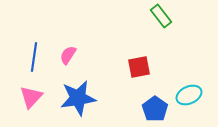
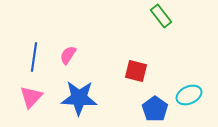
red square: moved 3 px left, 4 px down; rotated 25 degrees clockwise
blue star: moved 1 px right; rotated 12 degrees clockwise
